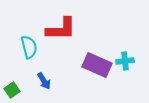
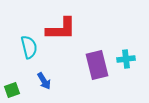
cyan cross: moved 1 px right, 2 px up
purple rectangle: rotated 52 degrees clockwise
green square: rotated 14 degrees clockwise
